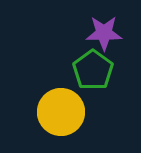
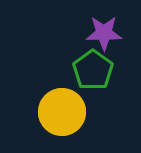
yellow circle: moved 1 px right
